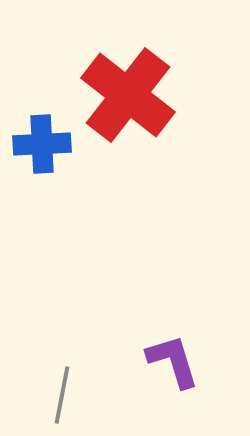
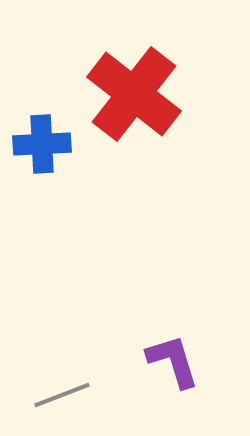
red cross: moved 6 px right, 1 px up
gray line: rotated 58 degrees clockwise
